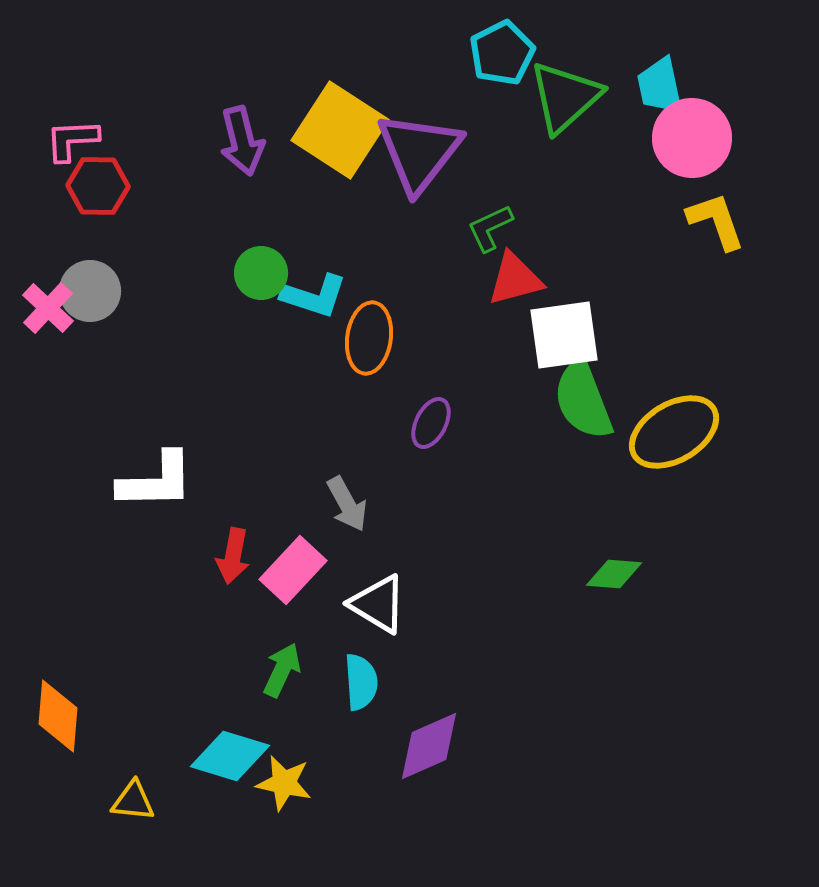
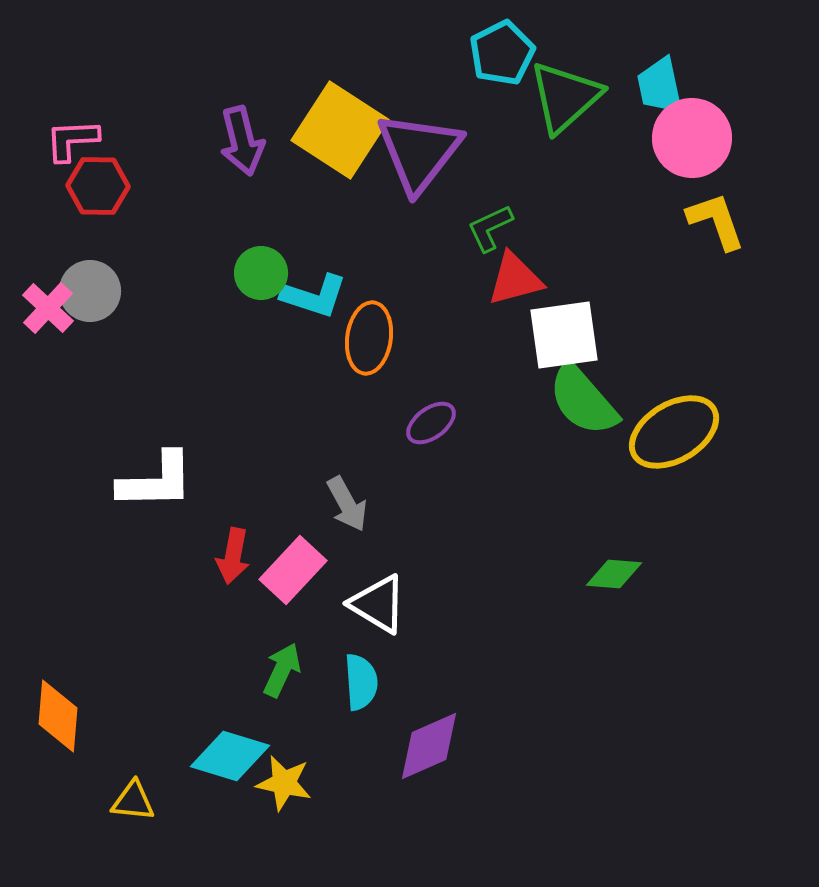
green semicircle: rotated 20 degrees counterclockwise
purple ellipse: rotated 27 degrees clockwise
